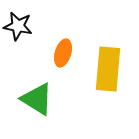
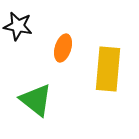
orange ellipse: moved 5 px up
green triangle: moved 1 px left, 1 px down; rotated 6 degrees clockwise
